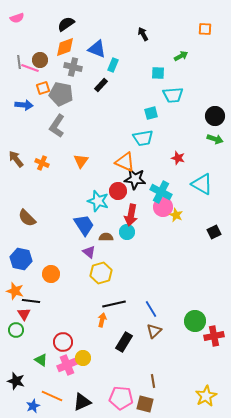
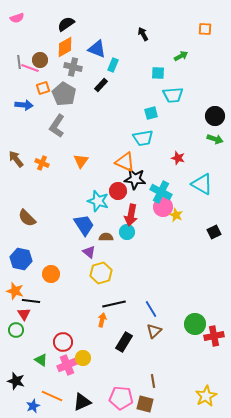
orange diamond at (65, 47): rotated 10 degrees counterclockwise
gray pentagon at (61, 94): moved 3 px right; rotated 20 degrees clockwise
green circle at (195, 321): moved 3 px down
